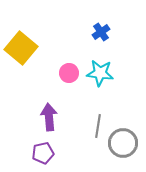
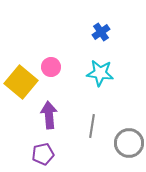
yellow square: moved 34 px down
pink circle: moved 18 px left, 6 px up
purple arrow: moved 2 px up
gray line: moved 6 px left
gray circle: moved 6 px right
purple pentagon: moved 1 px down
